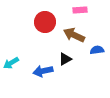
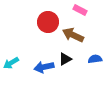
pink rectangle: rotated 32 degrees clockwise
red circle: moved 3 px right
brown arrow: moved 1 px left
blue semicircle: moved 2 px left, 9 px down
blue arrow: moved 1 px right, 4 px up
